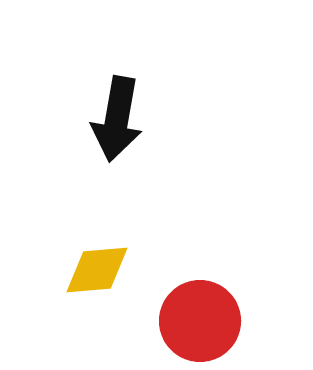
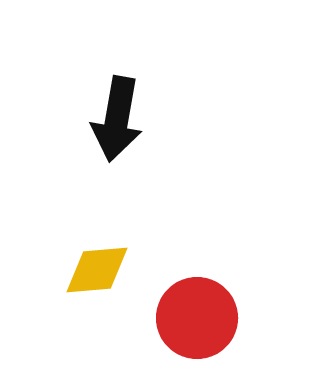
red circle: moved 3 px left, 3 px up
